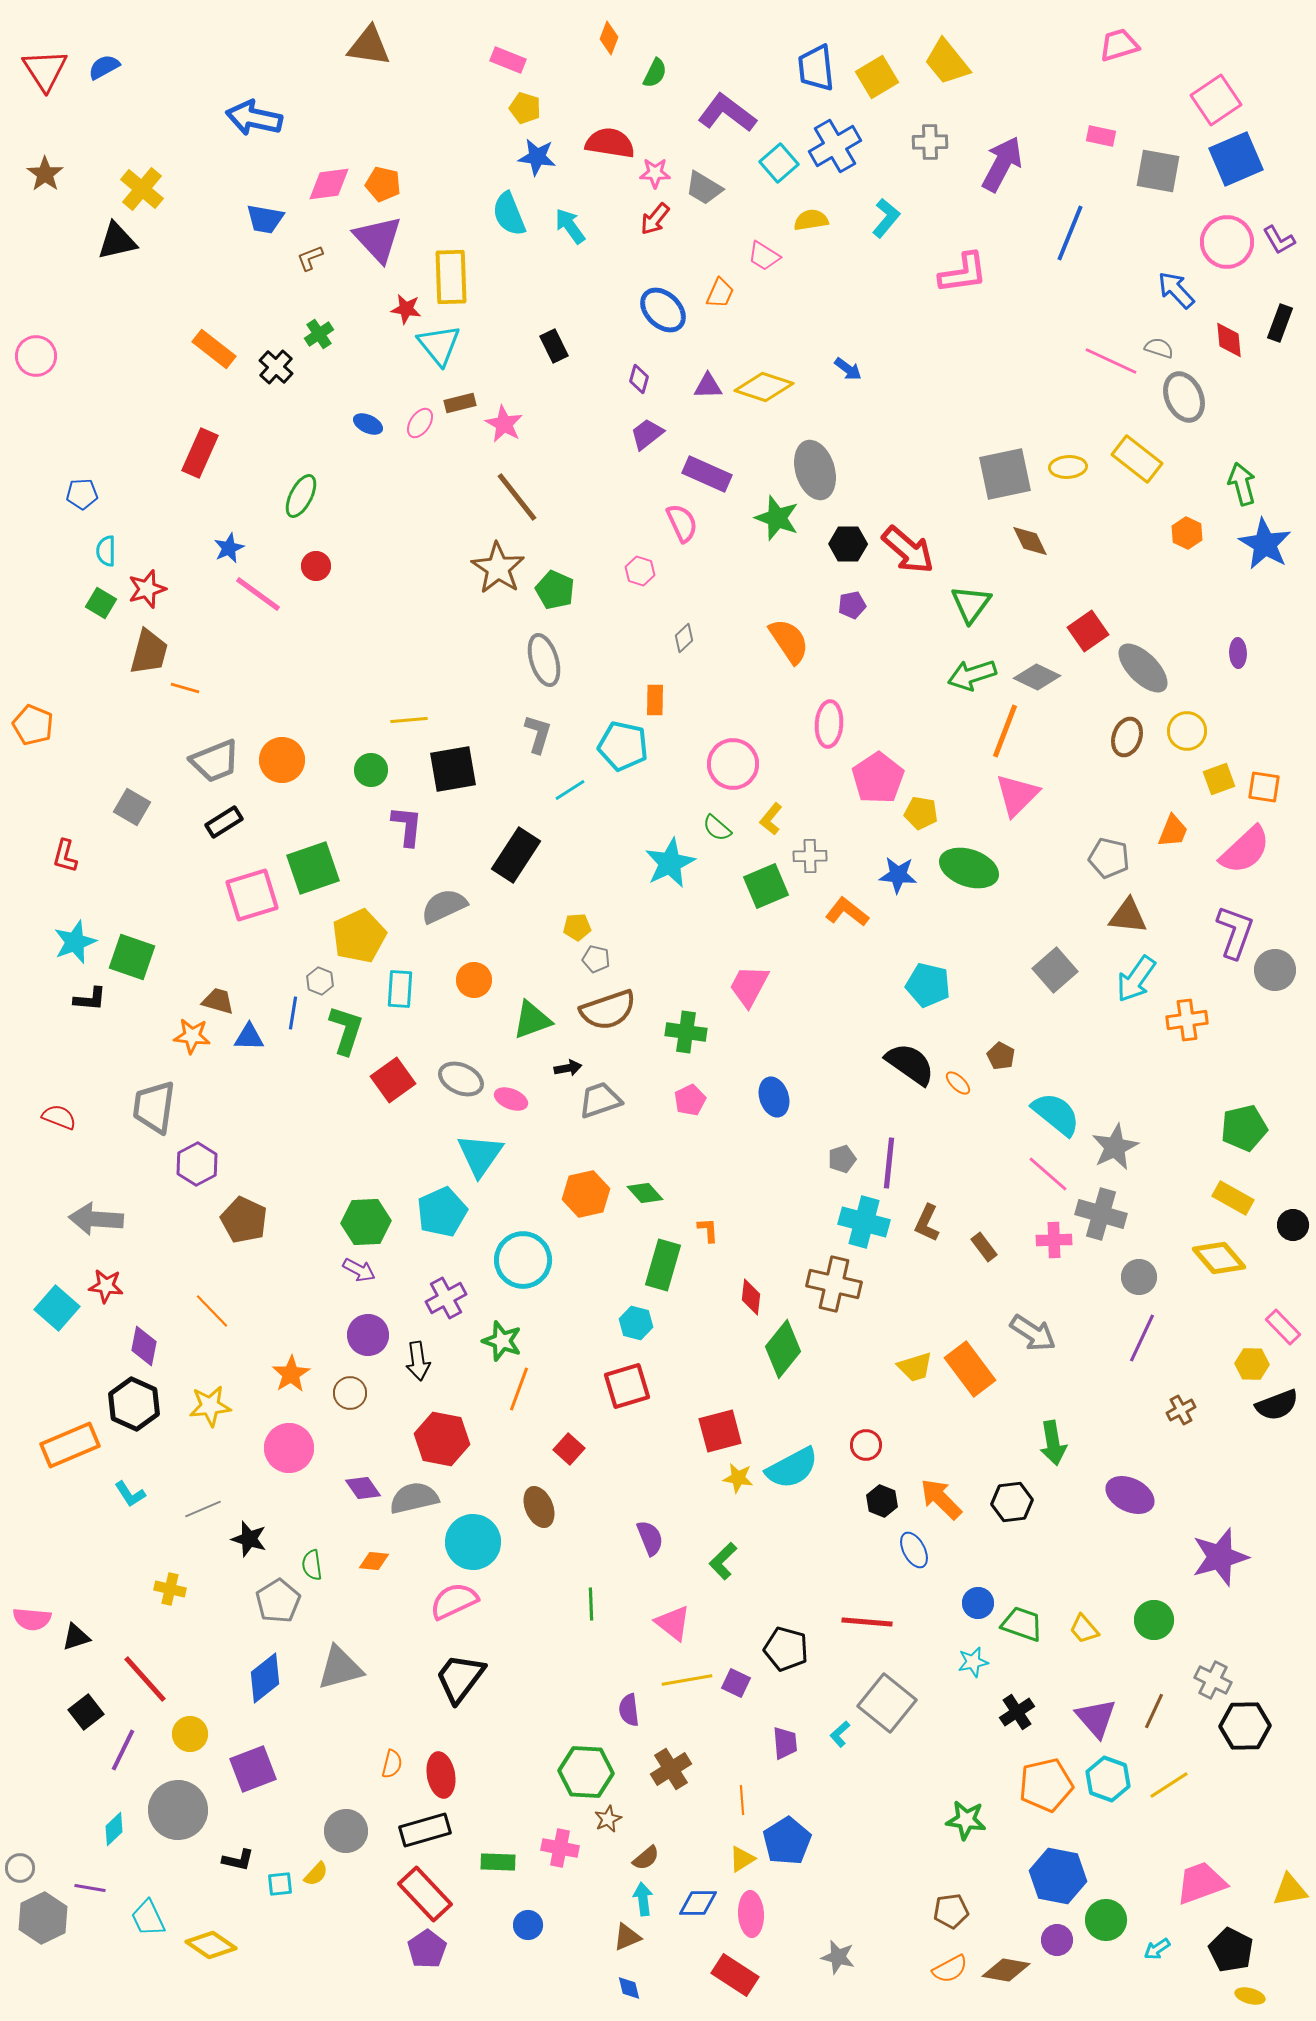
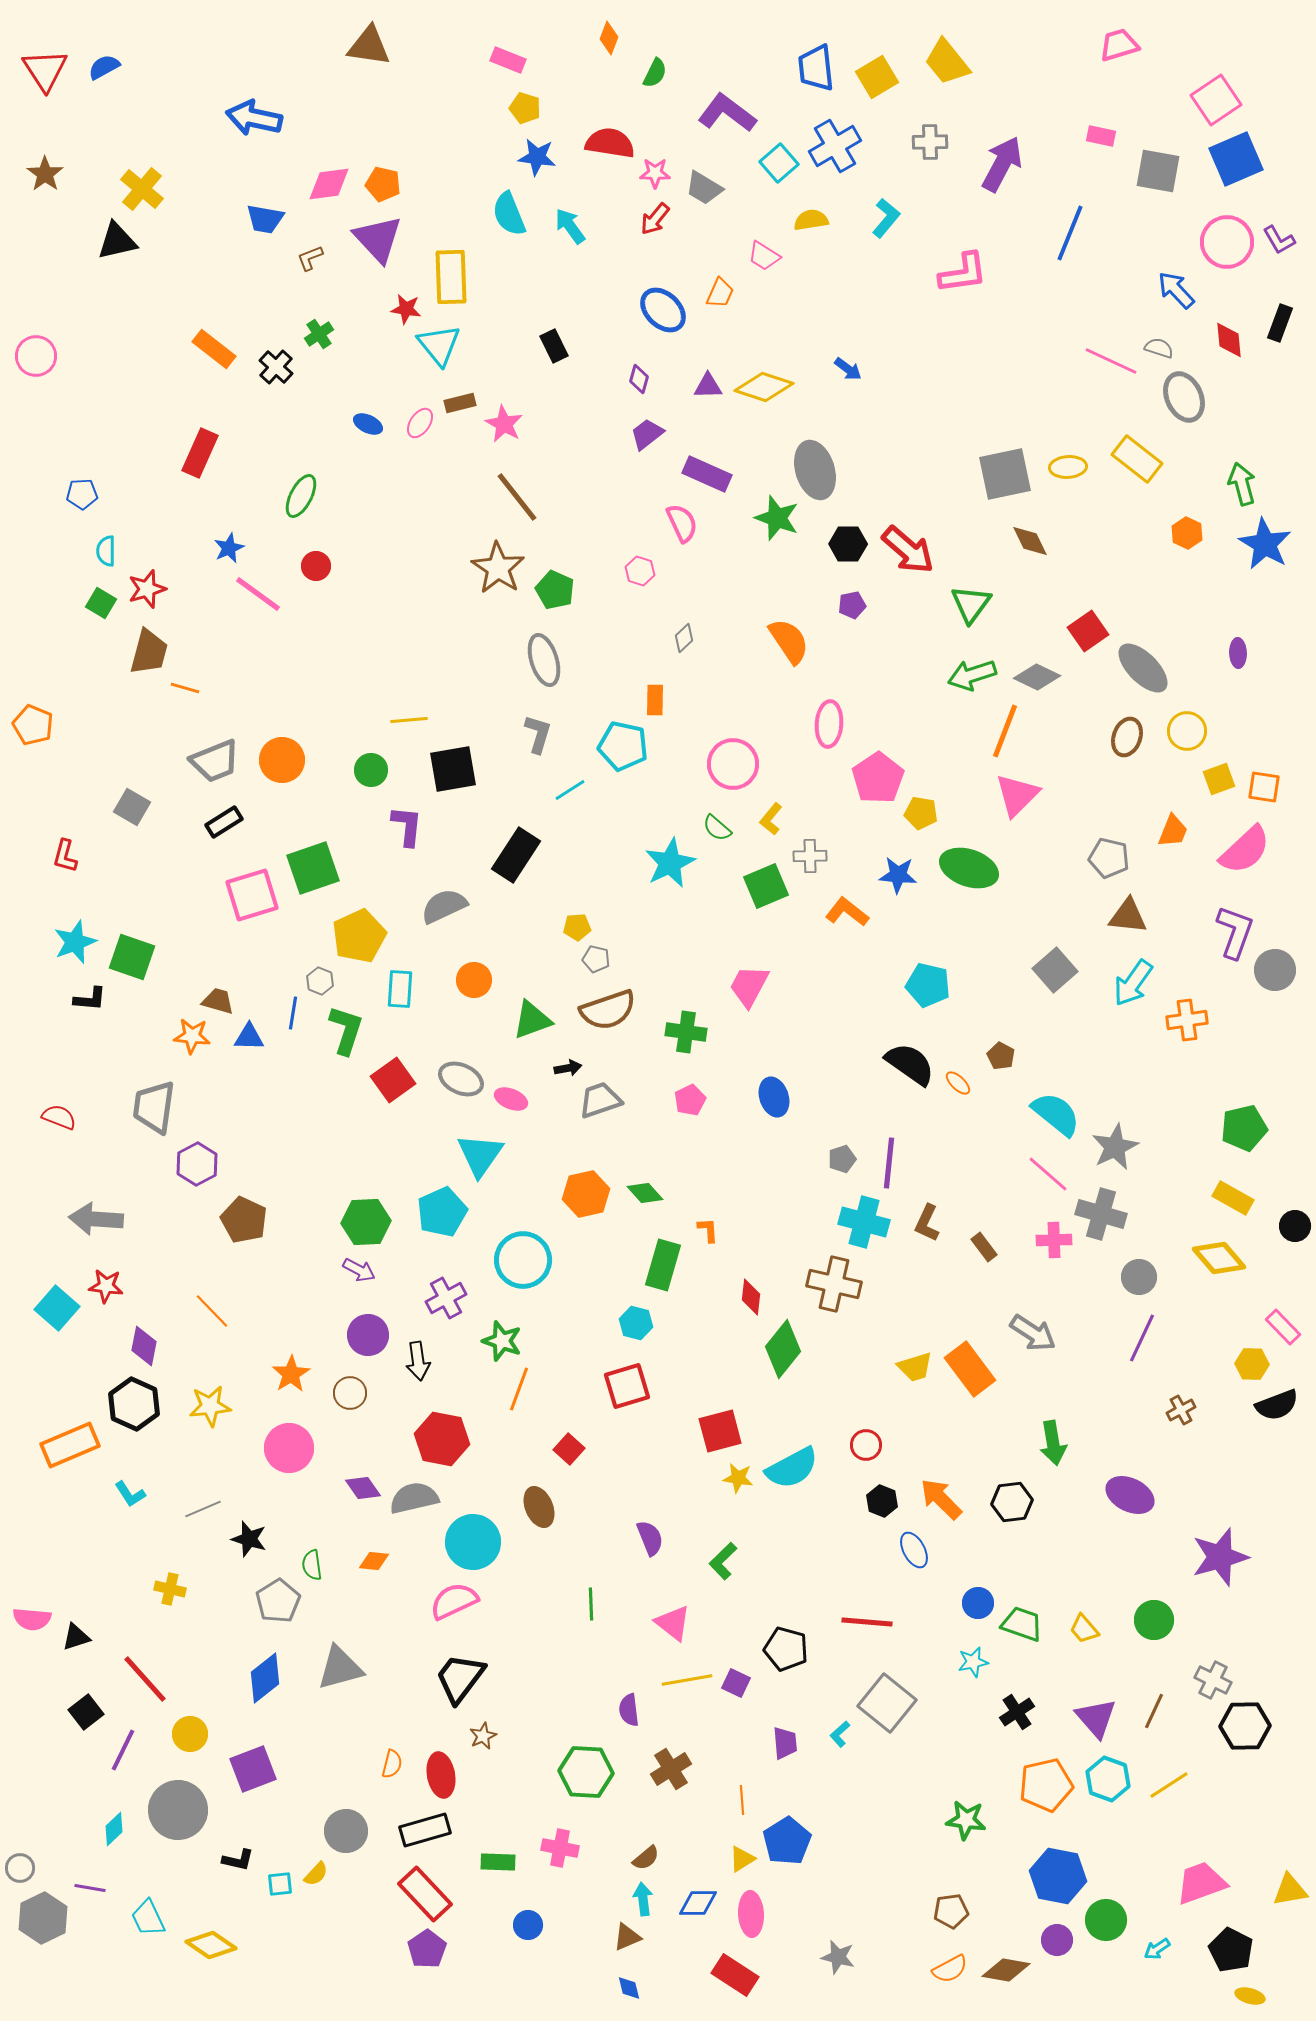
cyan arrow at (1136, 979): moved 3 px left, 4 px down
black circle at (1293, 1225): moved 2 px right, 1 px down
brown star at (608, 1819): moved 125 px left, 83 px up
